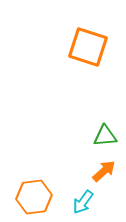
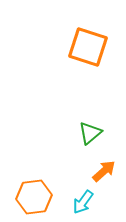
green triangle: moved 15 px left, 3 px up; rotated 35 degrees counterclockwise
